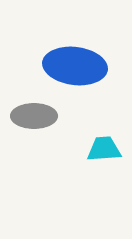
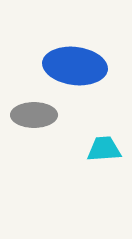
gray ellipse: moved 1 px up
